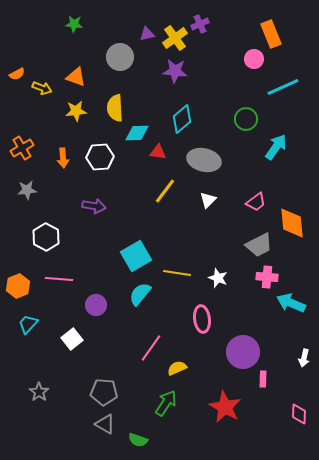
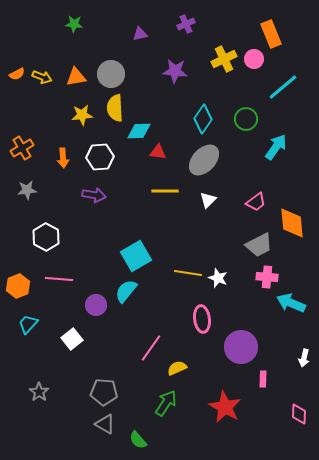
purple cross at (200, 24): moved 14 px left
purple triangle at (147, 34): moved 7 px left
yellow cross at (175, 38): moved 49 px right, 21 px down; rotated 10 degrees clockwise
gray circle at (120, 57): moved 9 px left, 17 px down
orange triangle at (76, 77): rotated 30 degrees counterclockwise
cyan line at (283, 87): rotated 16 degrees counterclockwise
yellow arrow at (42, 88): moved 11 px up
yellow star at (76, 111): moved 6 px right, 4 px down
cyan diamond at (182, 119): moved 21 px right; rotated 16 degrees counterclockwise
cyan diamond at (137, 133): moved 2 px right, 2 px up
gray ellipse at (204, 160): rotated 60 degrees counterclockwise
yellow line at (165, 191): rotated 52 degrees clockwise
purple arrow at (94, 206): moved 11 px up
yellow line at (177, 273): moved 11 px right
cyan semicircle at (140, 294): moved 14 px left, 3 px up
purple circle at (243, 352): moved 2 px left, 5 px up
green semicircle at (138, 440): rotated 30 degrees clockwise
